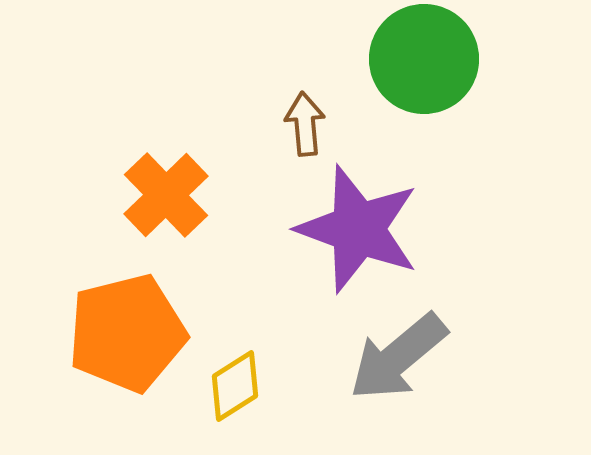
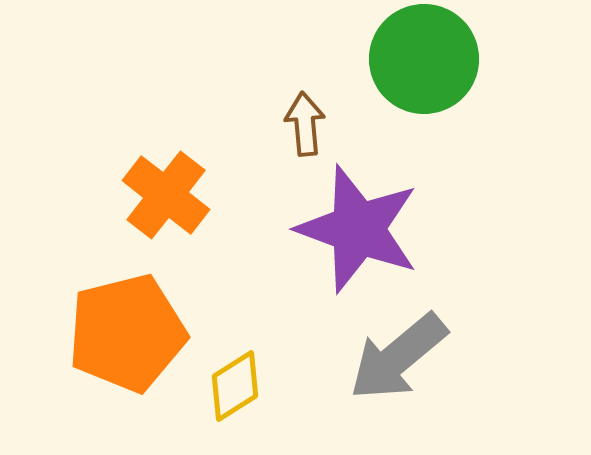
orange cross: rotated 8 degrees counterclockwise
